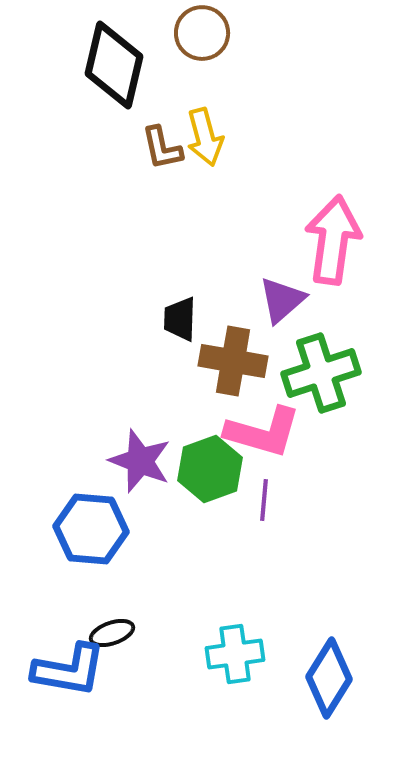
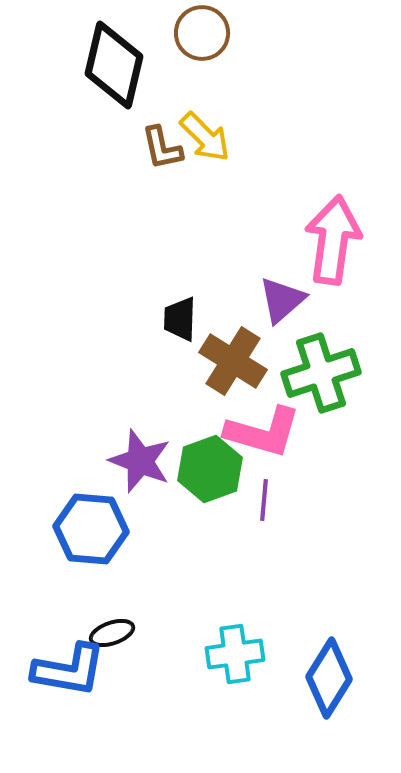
yellow arrow: rotated 30 degrees counterclockwise
brown cross: rotated 22 degrees clockwise
